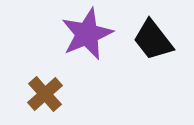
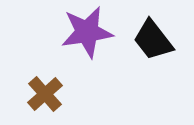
purple star: moved 2 px up; rotated 14 degrees clockwise
